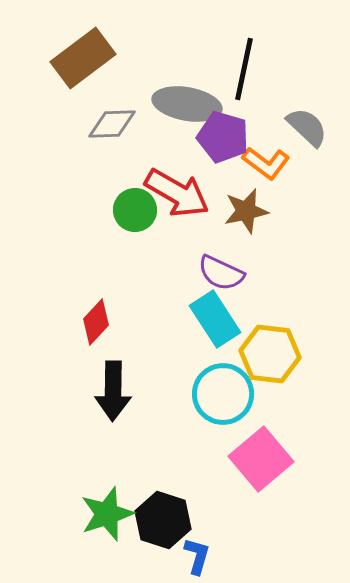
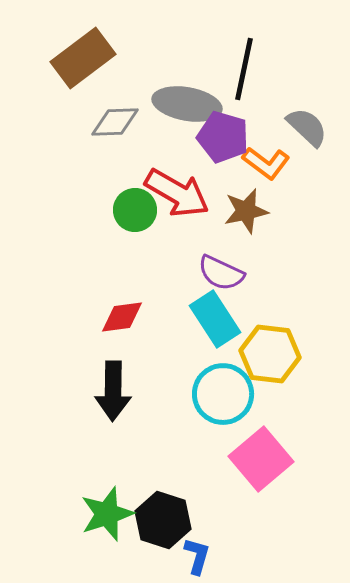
gray diamond: moved 3 px right, 2 px up
red diamond: moved 26 px right, 5 px up; rotated 39 degrees clockwise
